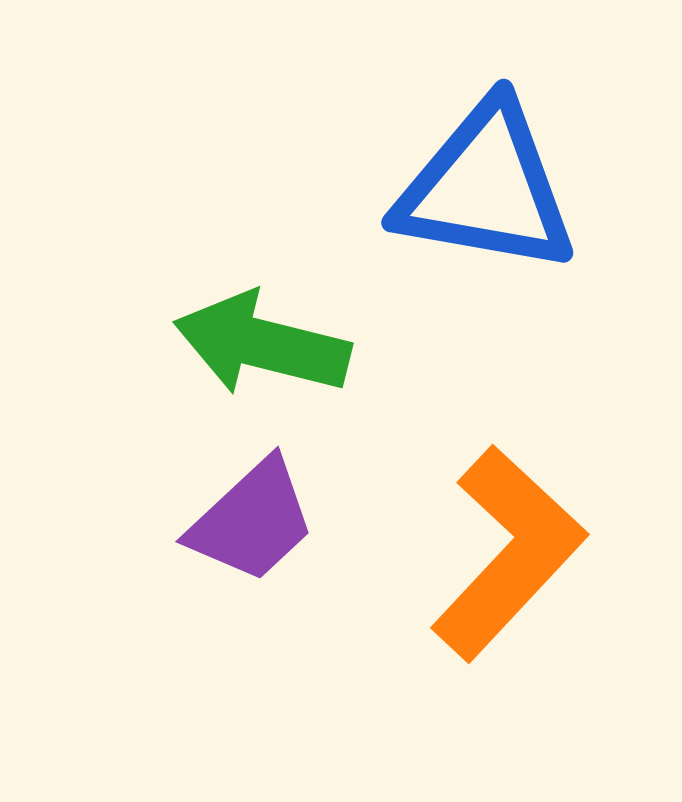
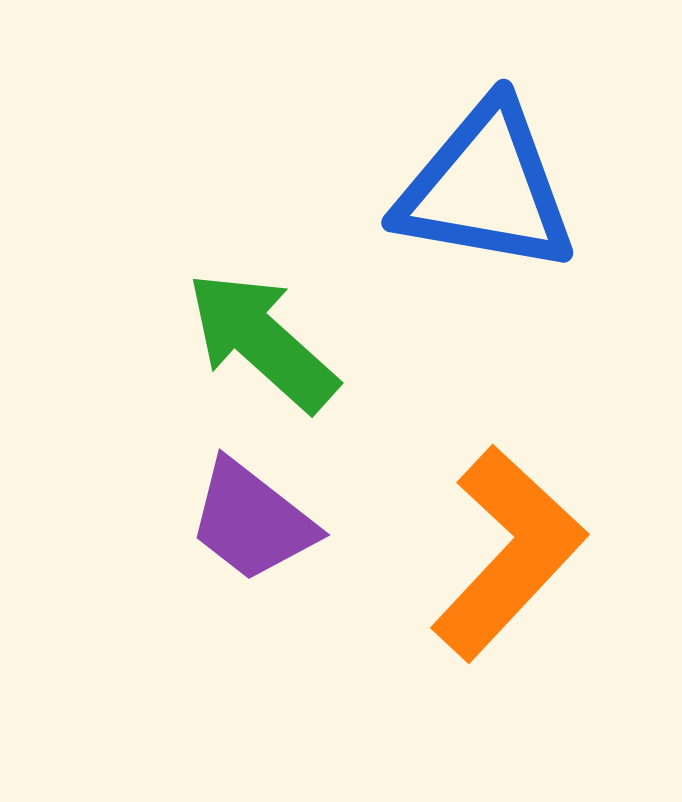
green arrow: moved 3 px up; rotated 28 degrees clockwise
purple trapezoid: rotated 81 degrees clockwise
